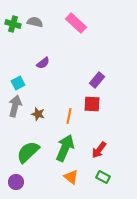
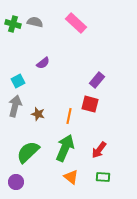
cyan square: moved 2 px up
red square: moved 2 px left; rotated 12 degrees clockwise
green rectangle: rotated 24 degrees counterclockwise
